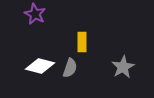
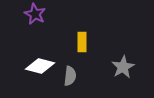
gray semicircle: moved 8 px down; rotated 12 degrees counterclockwise
